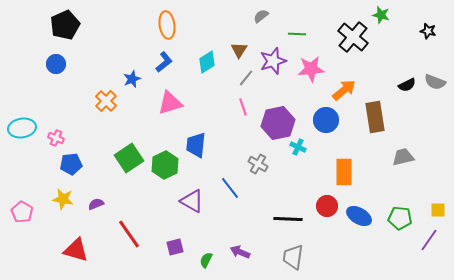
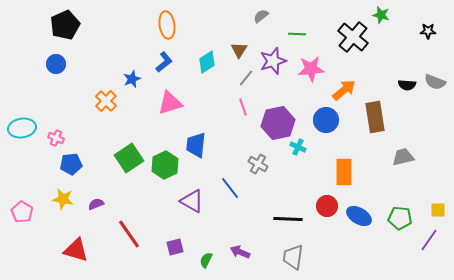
black star at (428, 31): rotated 14 degrees counterclockwise
black semicircle at (407, 85): rotated 30 degrees clockwise
